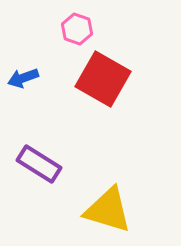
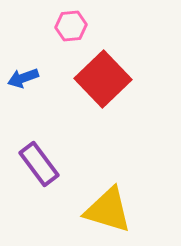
pink hexagon: moved 6 px left, 3 px up; rotated 24 degrees counterclockwise
red square: rotated 16 degrees clockwise
purple rectangle: rotated 21 degrees clockwise
